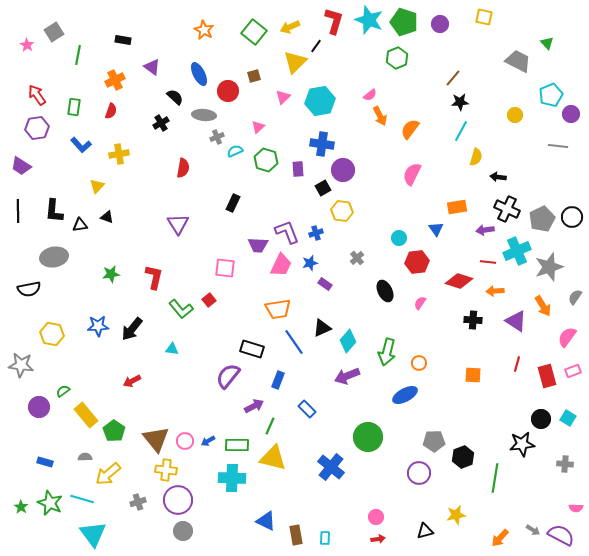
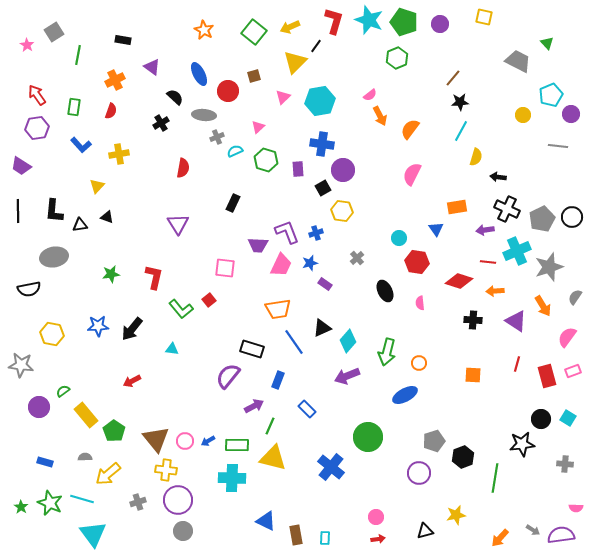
yellow circle at (515, 115): moved 8 px right
red hexagon at (417, 262): rotated 15 degrees clockwise
pink semicircle at (420, 303): rotated 40 degrees counterclockwise
gray pentagon at (434, 441): rotated 15 degrees counterclockwise
purple semicircle at (561, 535): rotated 36 degrees counterclockwise
